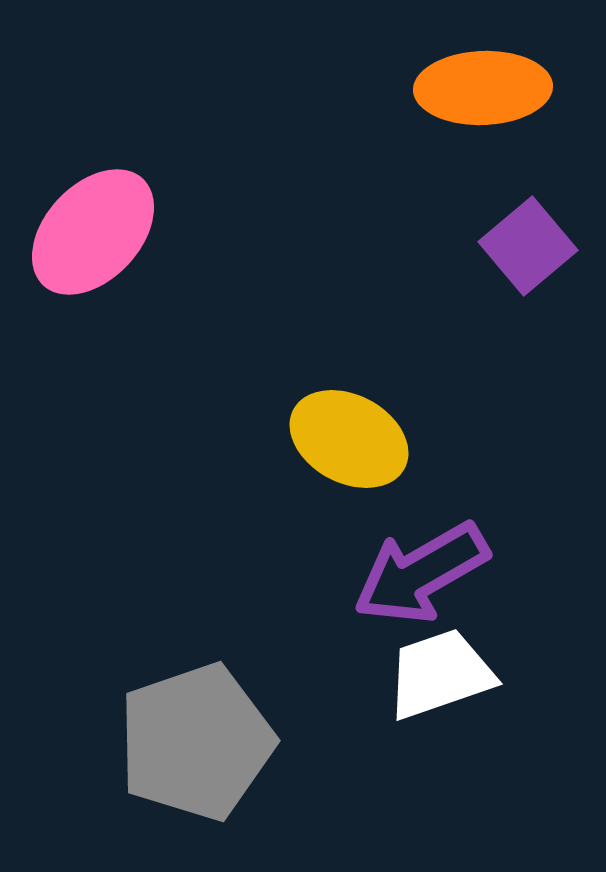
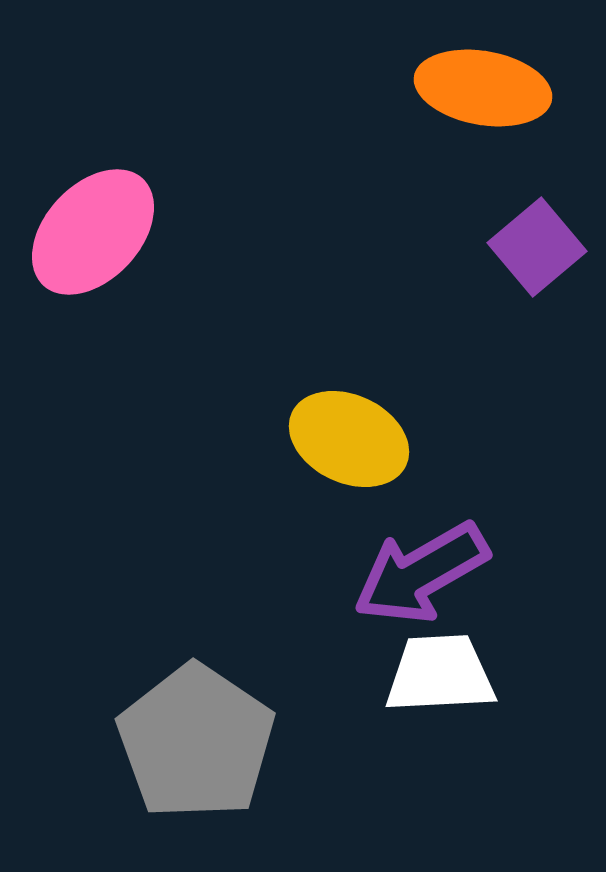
orange ellipse: rotated 12 degrees clockwise
purple square: moved 9 px right, 1 px down
yellow ellipse: rotated 3 degrees counterclockwise
white trapezoid: rotated 16 degrees clockwise
gray pentagon: rotated 19 degrees counterclockwise
